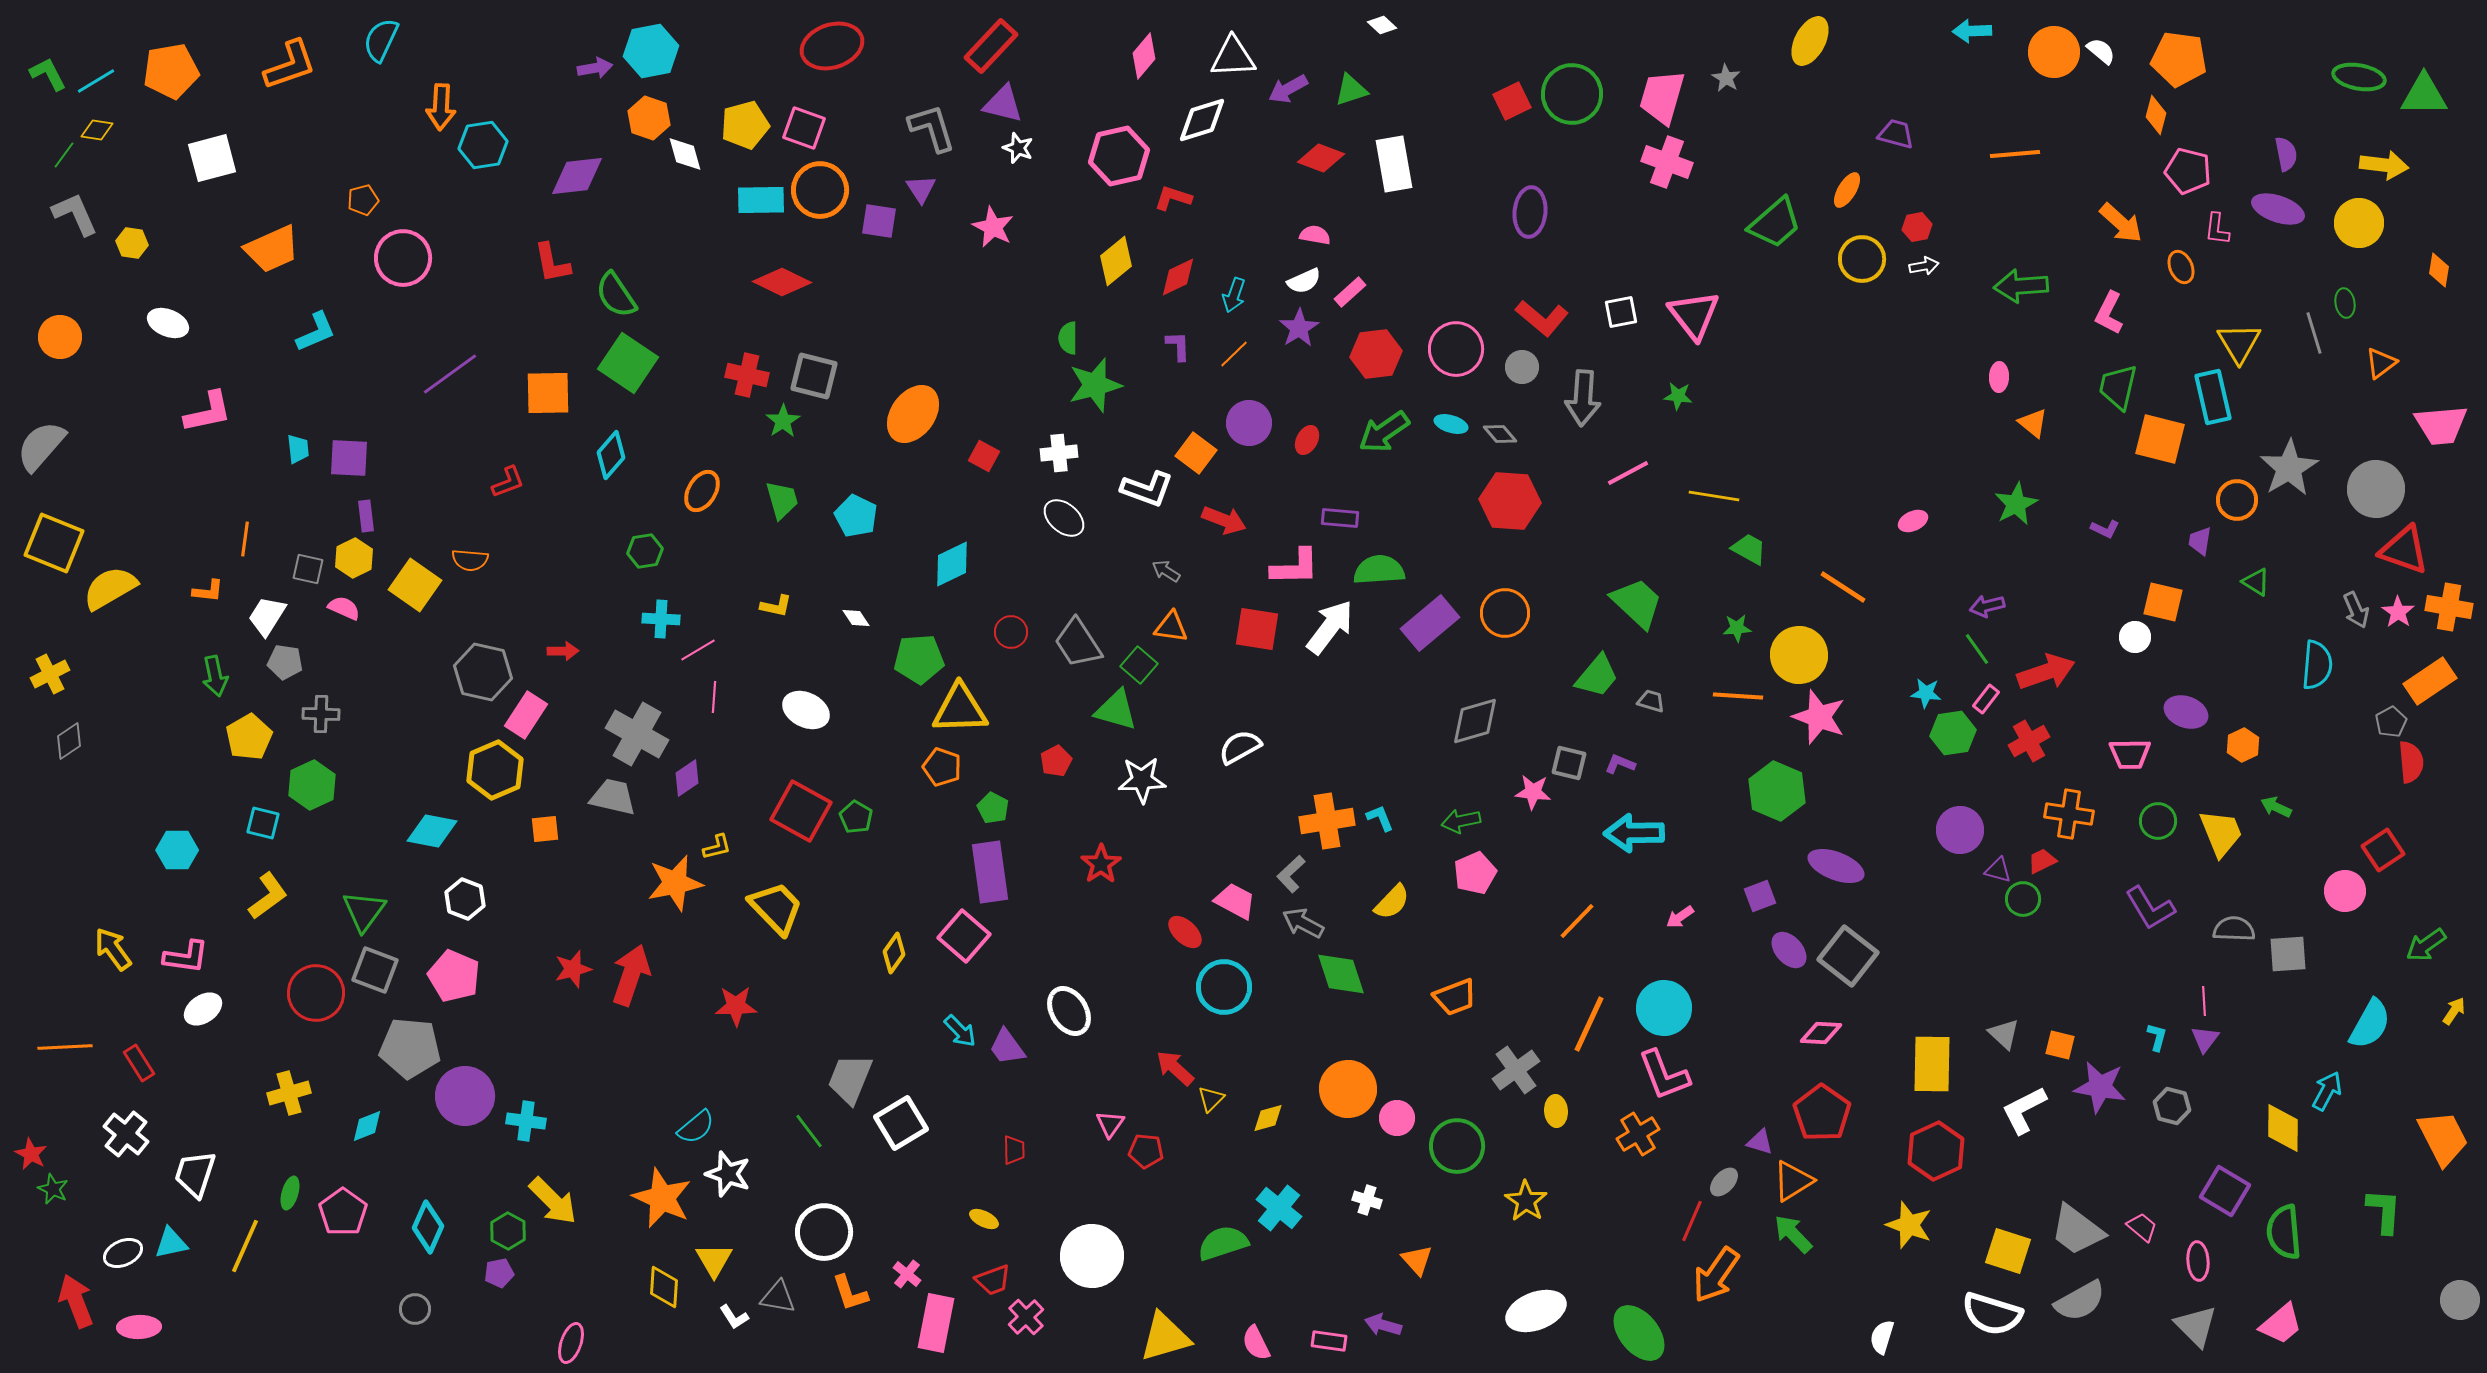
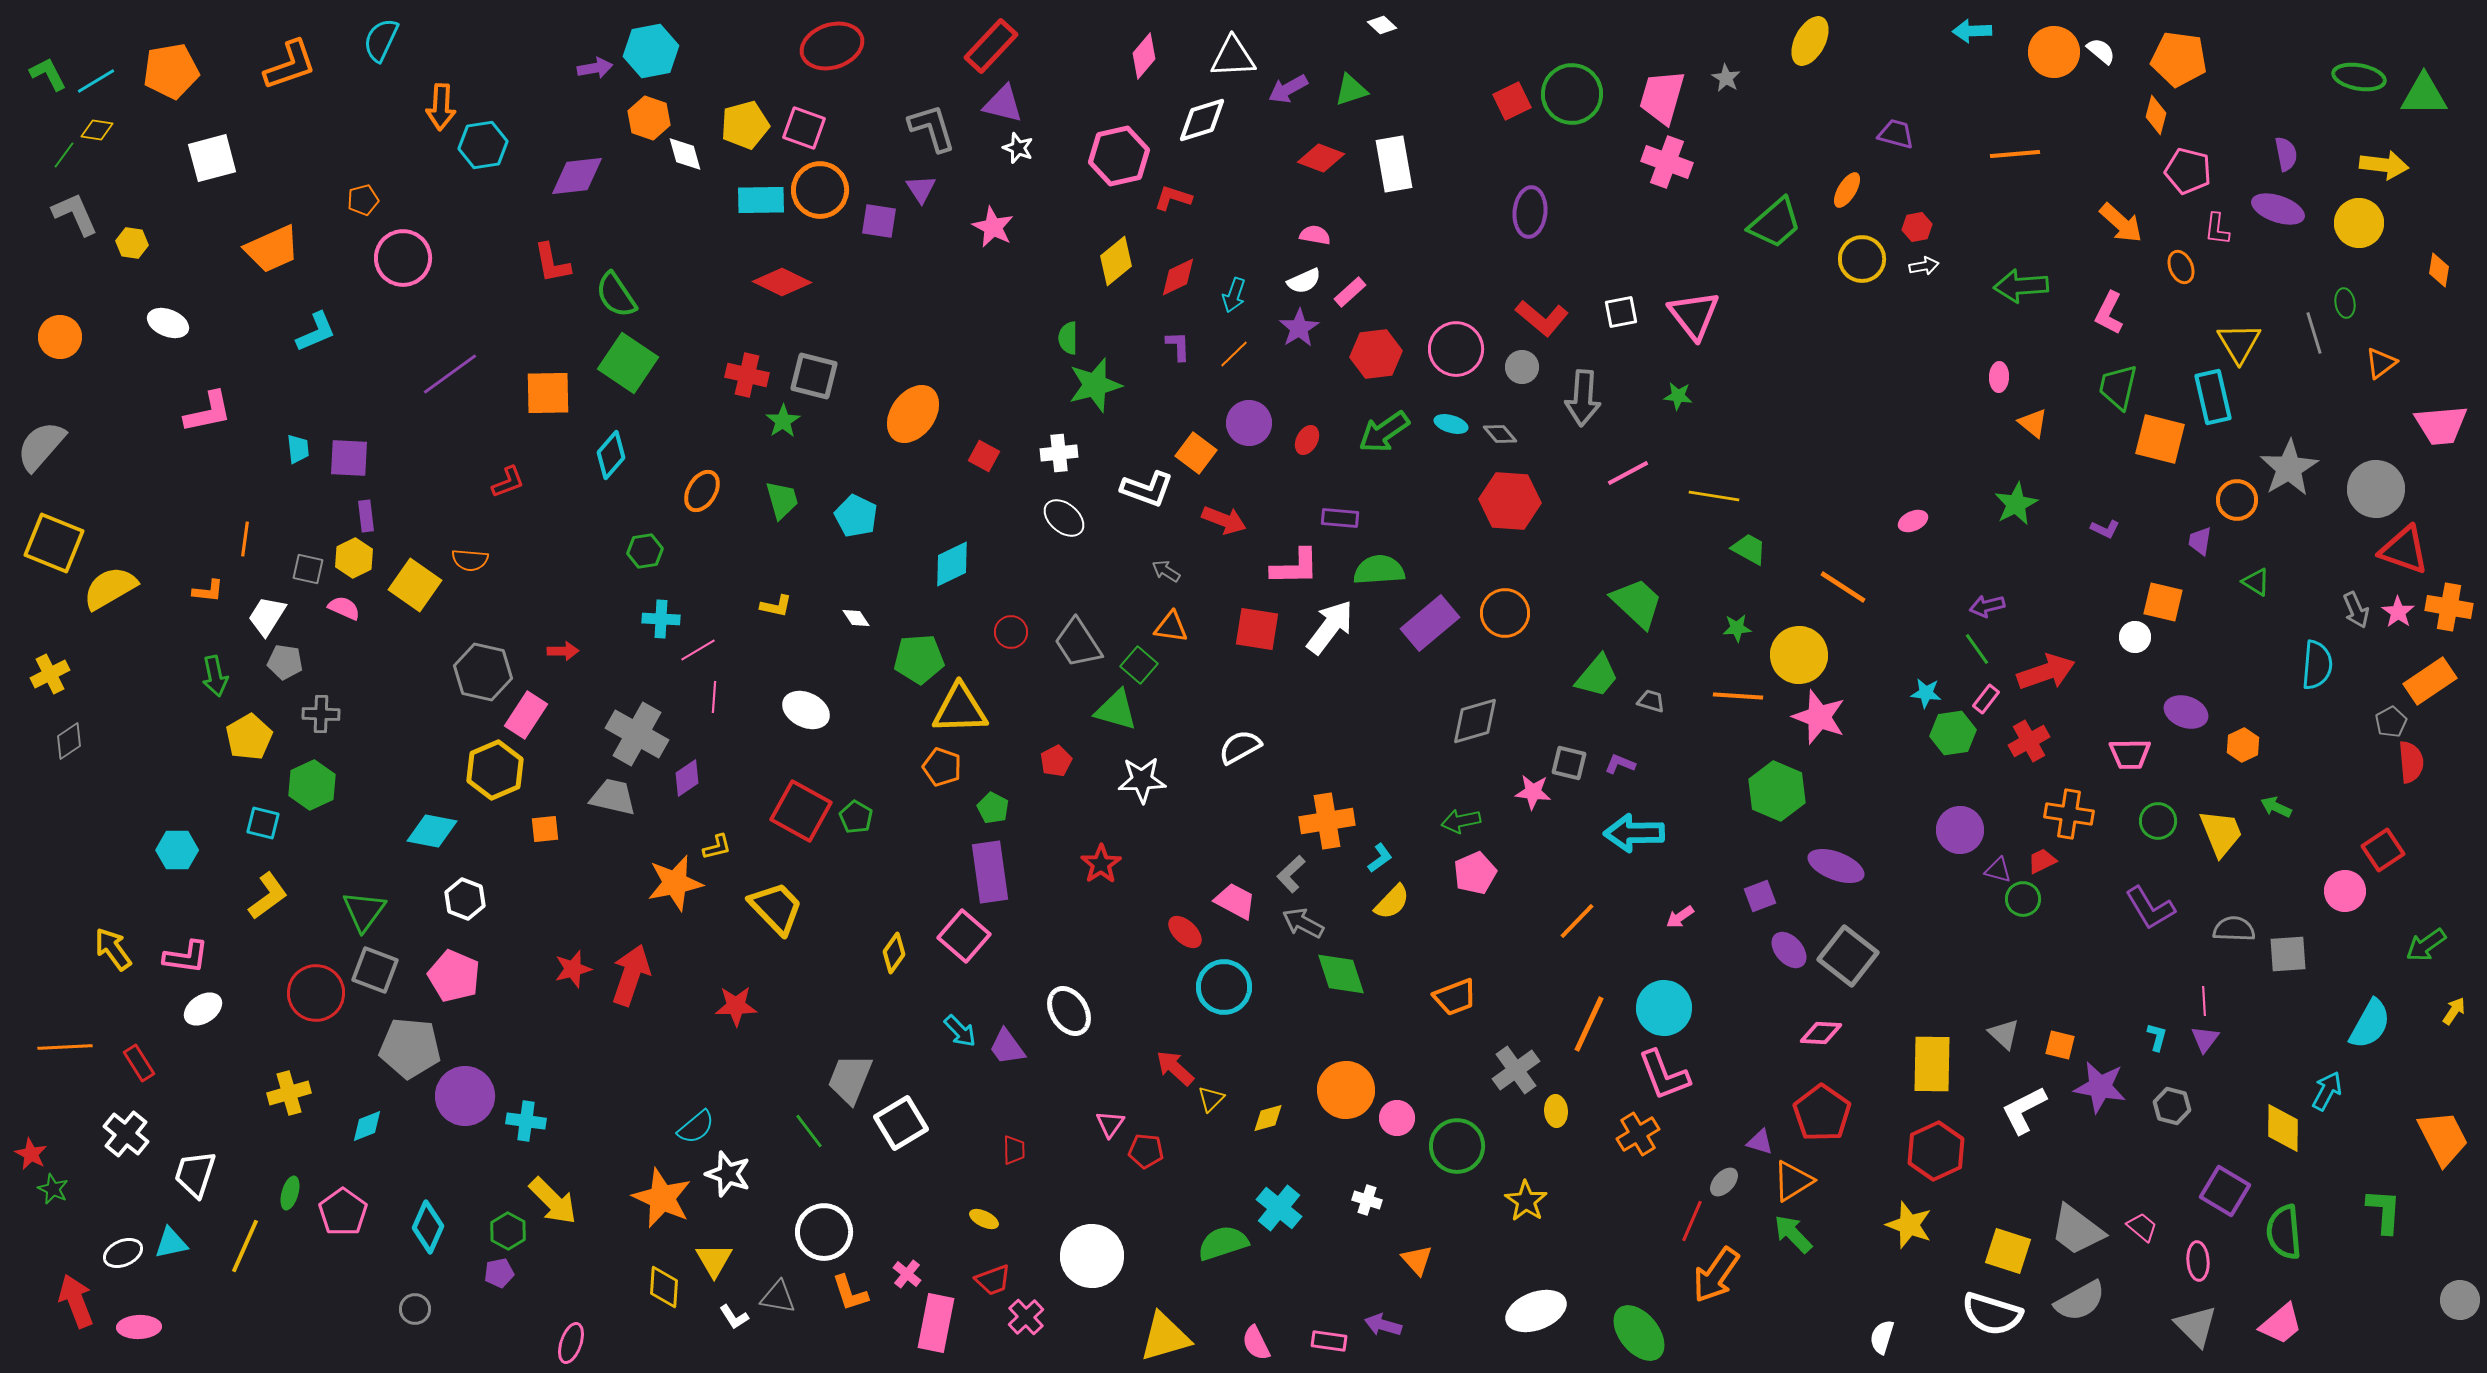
cyan L-shape at (1380, 818): moved 40 px down; rotated 76 degrees clockwise
orange circle at (1348, 1089): moved 2 px left, 1 px down
